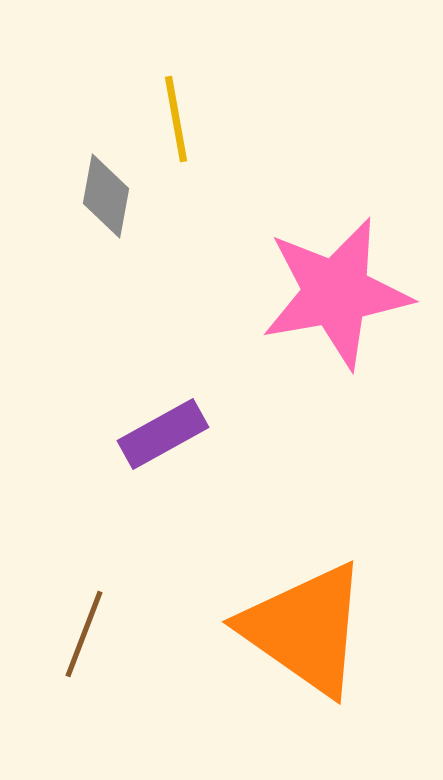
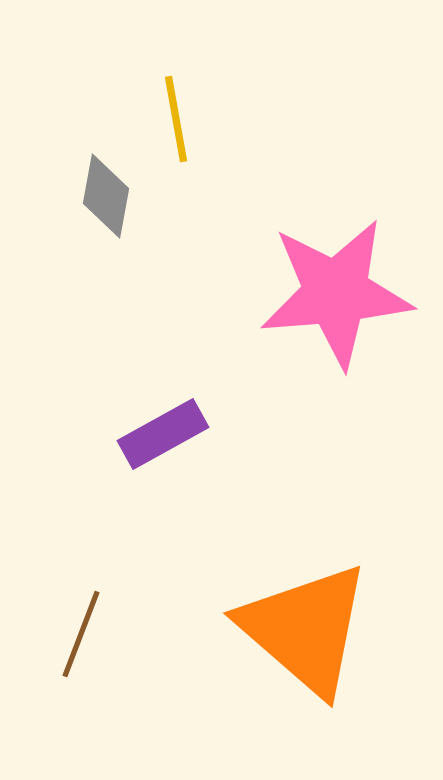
pink star: rotated 5 degrees clockwise
orange triangle: rotated 6 degrees clockwise
brown line: moved 3 px left
